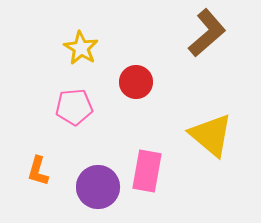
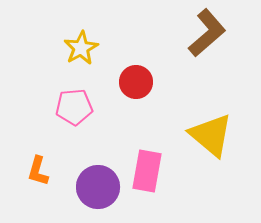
yellow star: rotated 12 degrees clockwise
